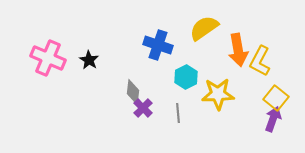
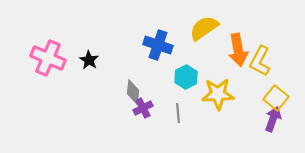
purple cross: rotated 18 degrees clockwise
